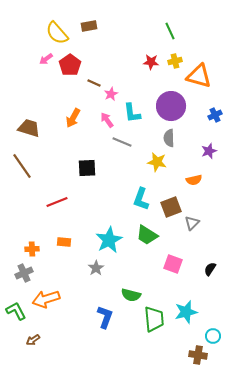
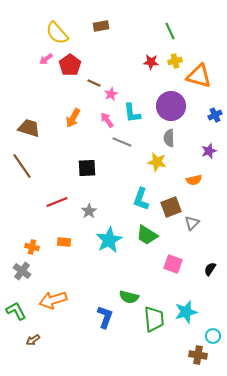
brown rectangle at (89, 26): moved 12 px right
orange cross at (32, 249): moved 2 px up; rotated 16 degrees clockwise
gray star at (96, 268): moved 7 px left, 57 px up
gray cross at (24, 273): moved 2 px left, 2 px up; rotated 30 degrees counterclockwise
green semicircle at (131, 295): moved 2 px left, 2 px down
orange arrow at (46, 299): moved 7 px right, 1 px down
